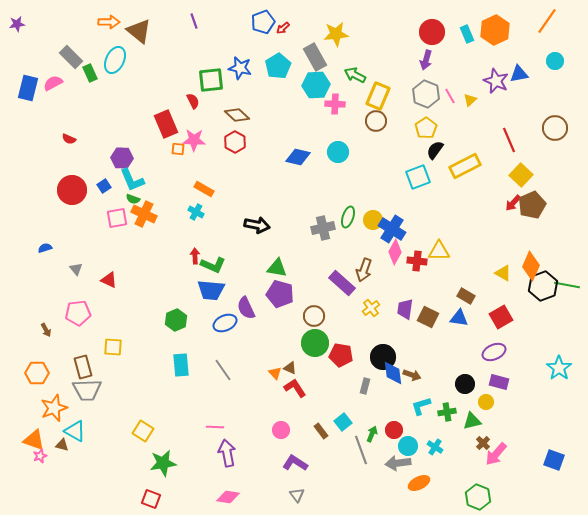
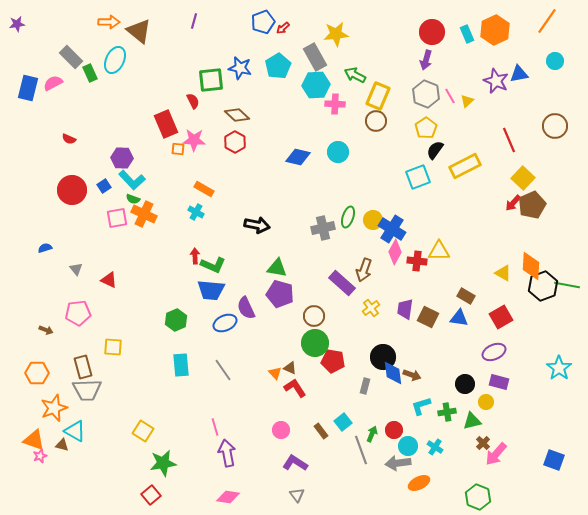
purple line at (194, 21): rotated 35 degrees clockwise
yellow triangle at (470, 100): moved 3 px left, 1 px down
brown circle at (555, 128): moved 2 px up
yellow square at (521, 175): moved 2 px right, 3 px down
cyan L-shape at (132, 180): rotated 20 degrees counterclockwise
orange diamond at (531, 266): rotated 20 degrees counterclockwise
brown arrow at (46, 330): rotated 40 degrees counterclockwise
red pentagon at (341, 355): moved 8 px left, 6 px down
pink line at (215, 427): rotated 72 degrees clockwise
red square at (151, 499): moved 4 px up; rotated 30 degrees clockwise
